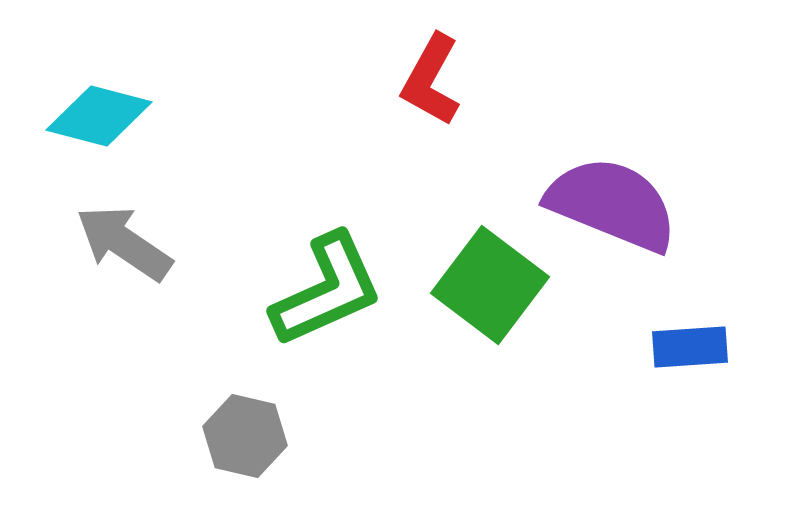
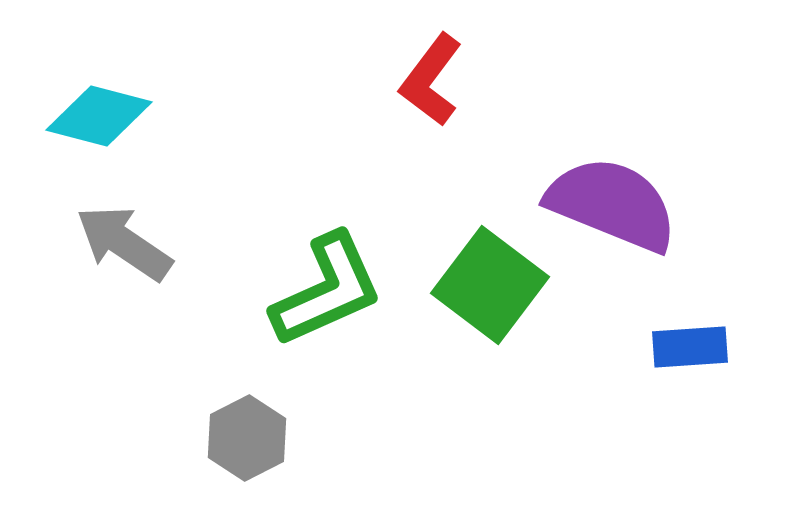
red L-shape: rotated 8 degrees clockwise
gray hexagon: moved 2 px right, 2 px down; rotated 20 degrees clockwise
